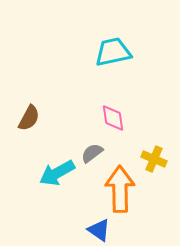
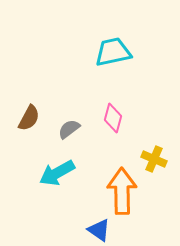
pink diamond: rotated 24 degrees clockwise
gray semicircle: moved 23 px left, 24 px up
orange arrow: moved 2 px right, 2 px down
